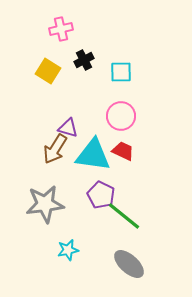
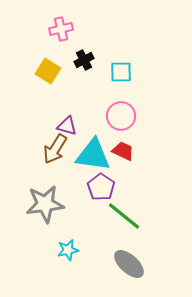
purple triangle: moved 1 px left, 2 px up
purple pentagon: moved 8 px up; rotated 8 degrees clockwise
